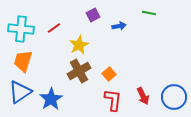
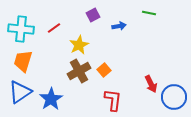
orange square: moved 5 px left, 4 px up
red arrow: moved 8 px right, 12 px up
